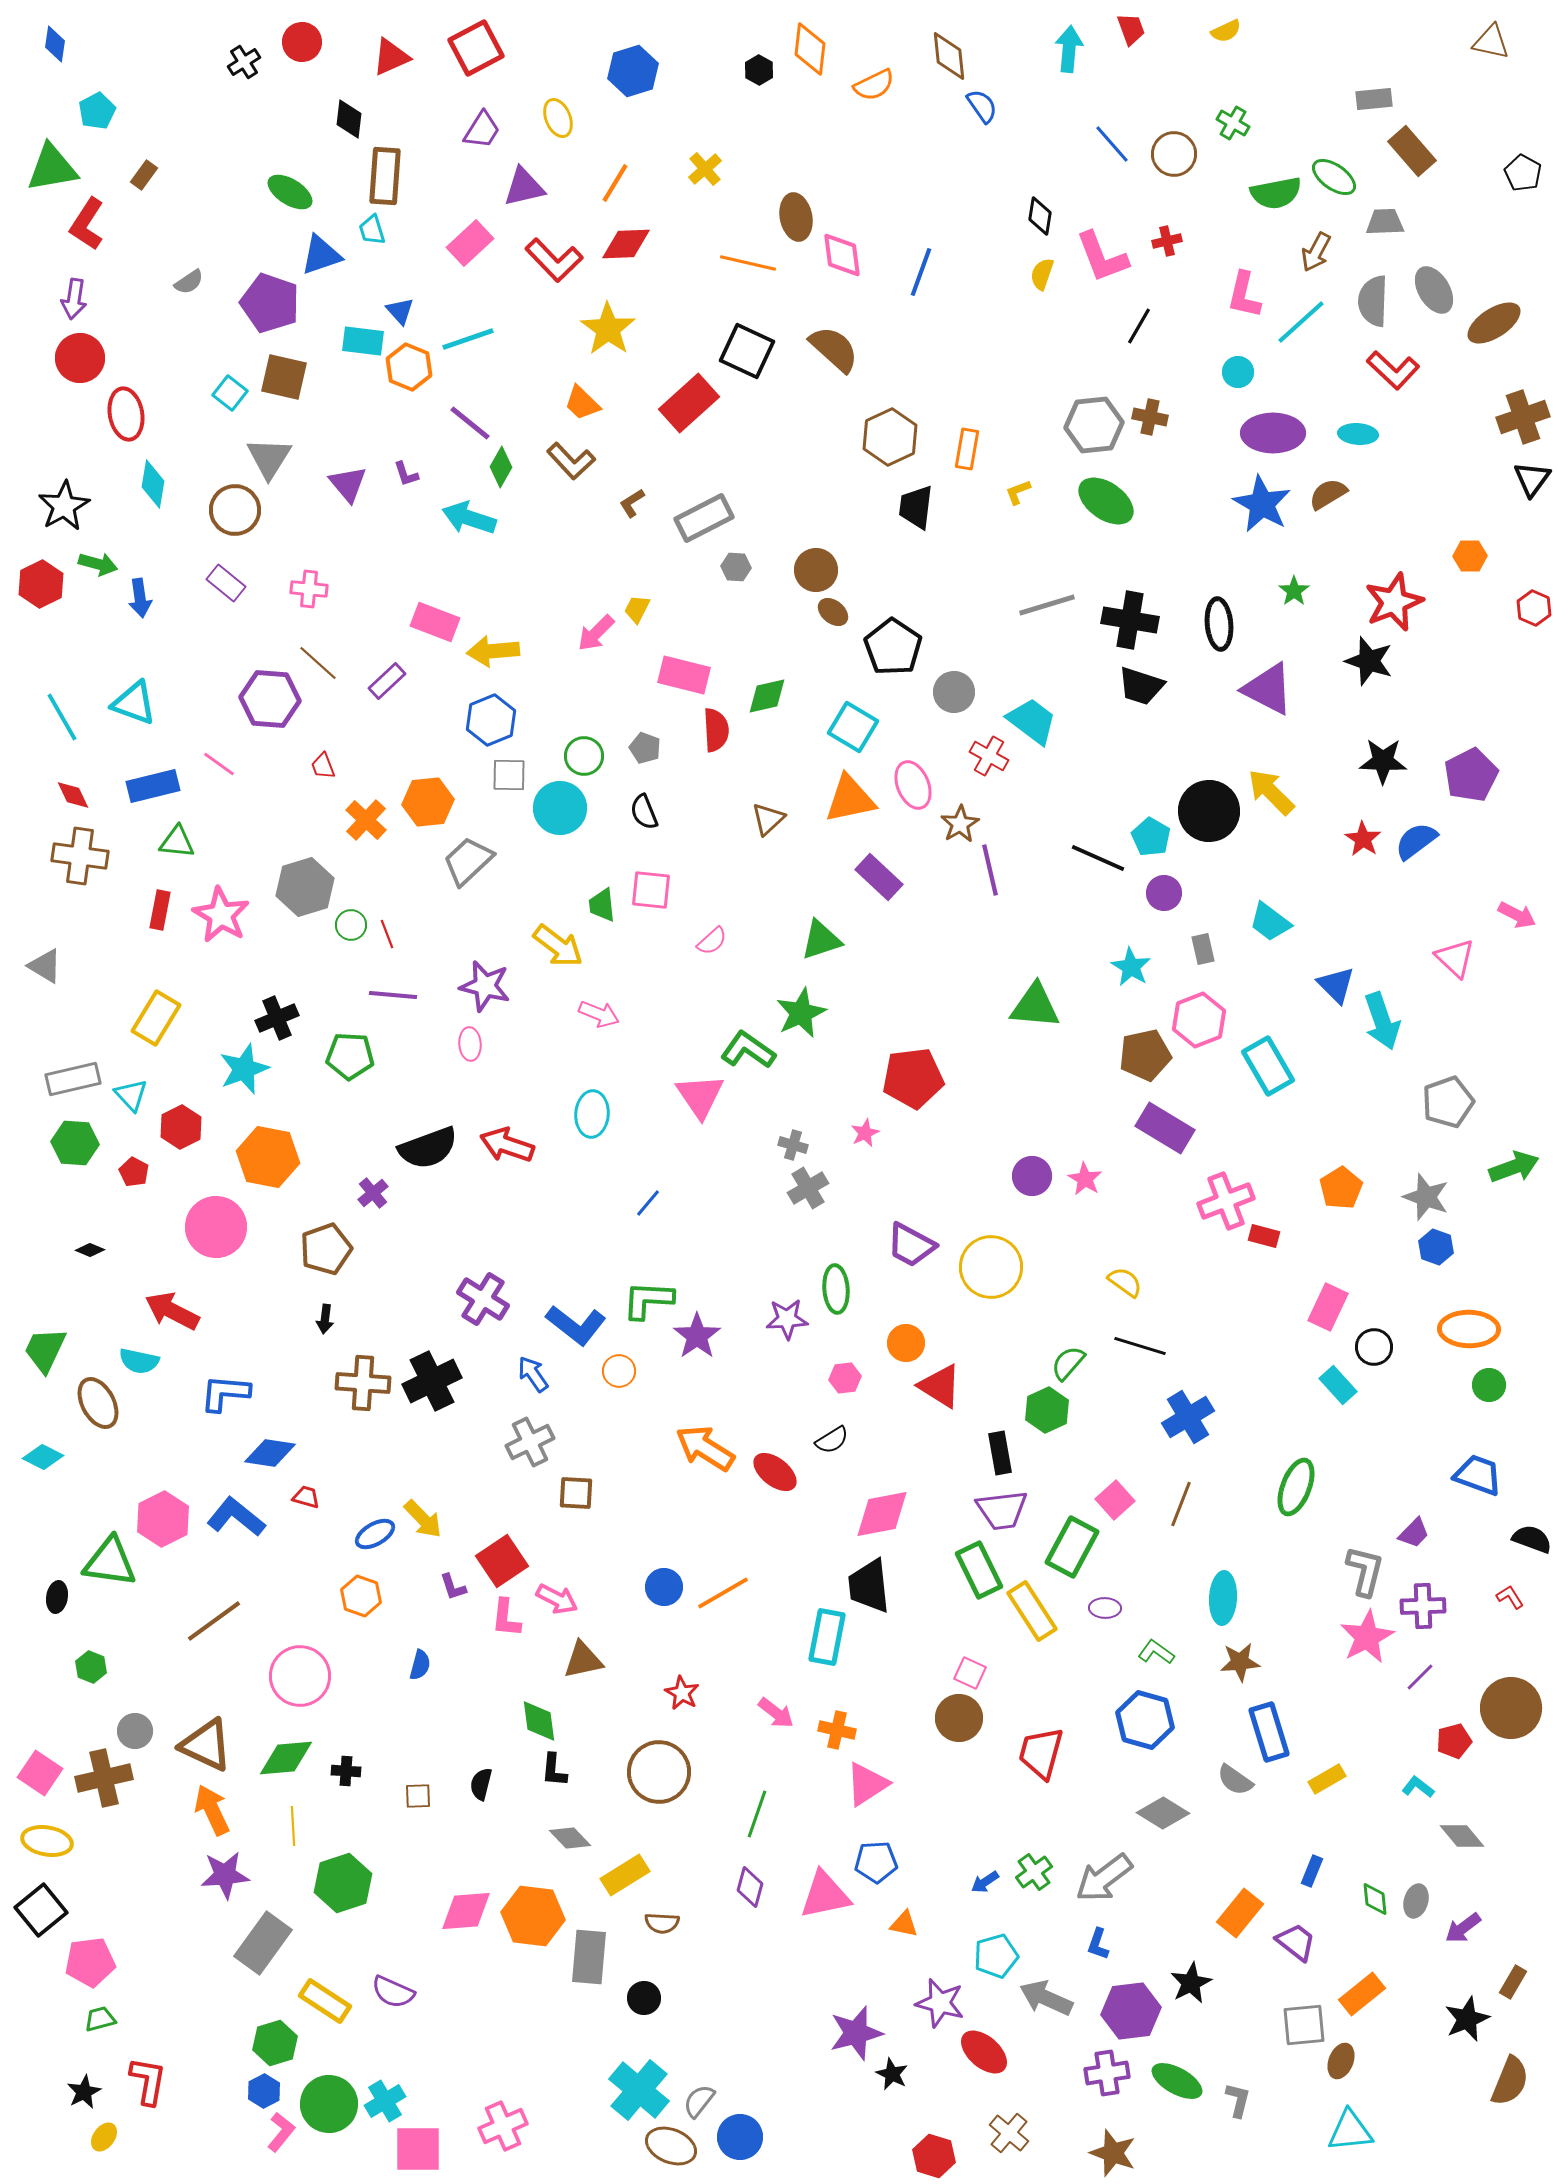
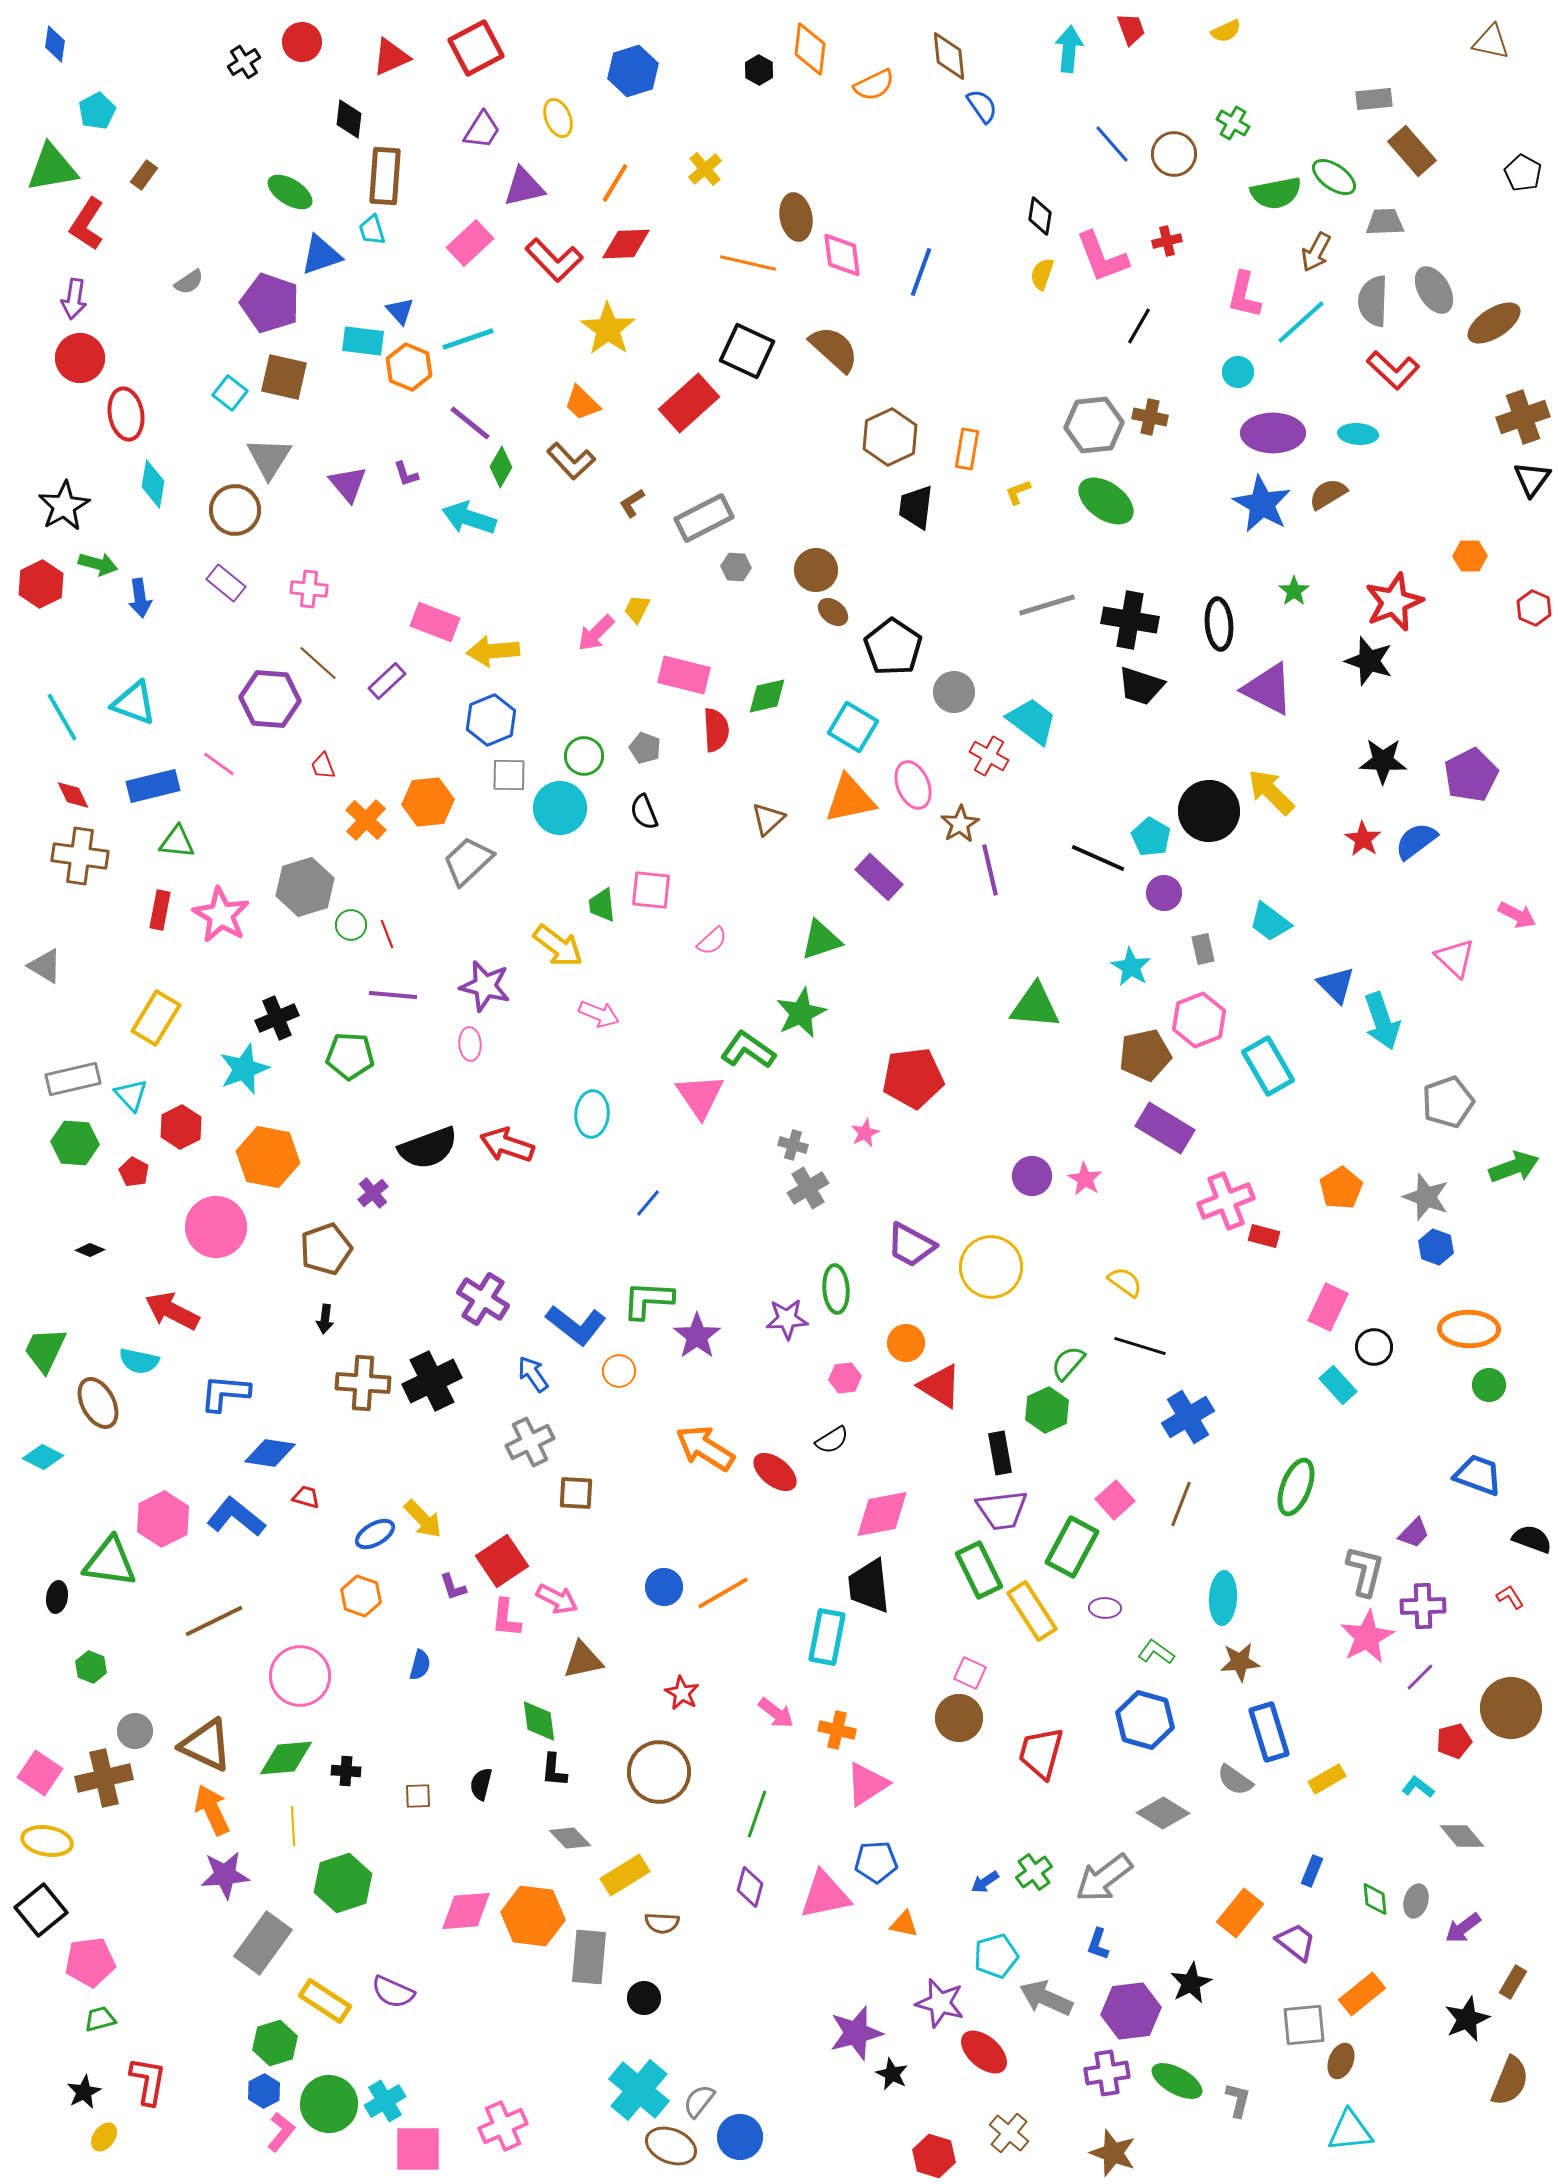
brown line at (214, 1621): rotated 10 degrees clockwise
